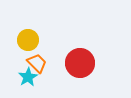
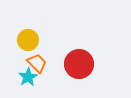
red circle: moved 1 px left, 1 px down
